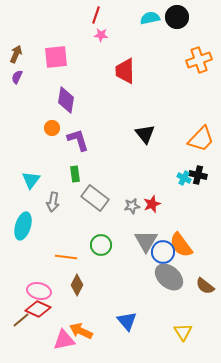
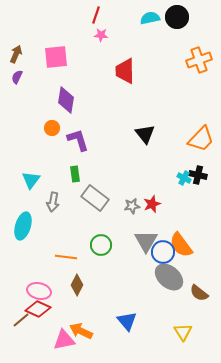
brown semicircle: moved 6 px left, 7 px down
